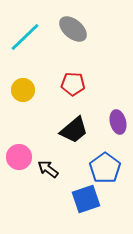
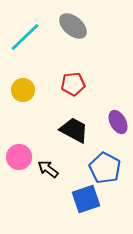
gray ellipse: moved 3 px up
red pentagon: rotated 10 degrees counterclockwise
purple ellipse: rotated 15 degrees counterclockwise
black trapezoid: rotated 112 degrees counterclockwise
blue pentagon: rotated 8 degrees counterclockwise
